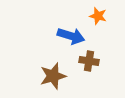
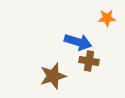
orange star: moved 9 px right, 2 px down; rotated 18 degrees counterclockwise
blue arrow: moved 7 px right, 6 px down
